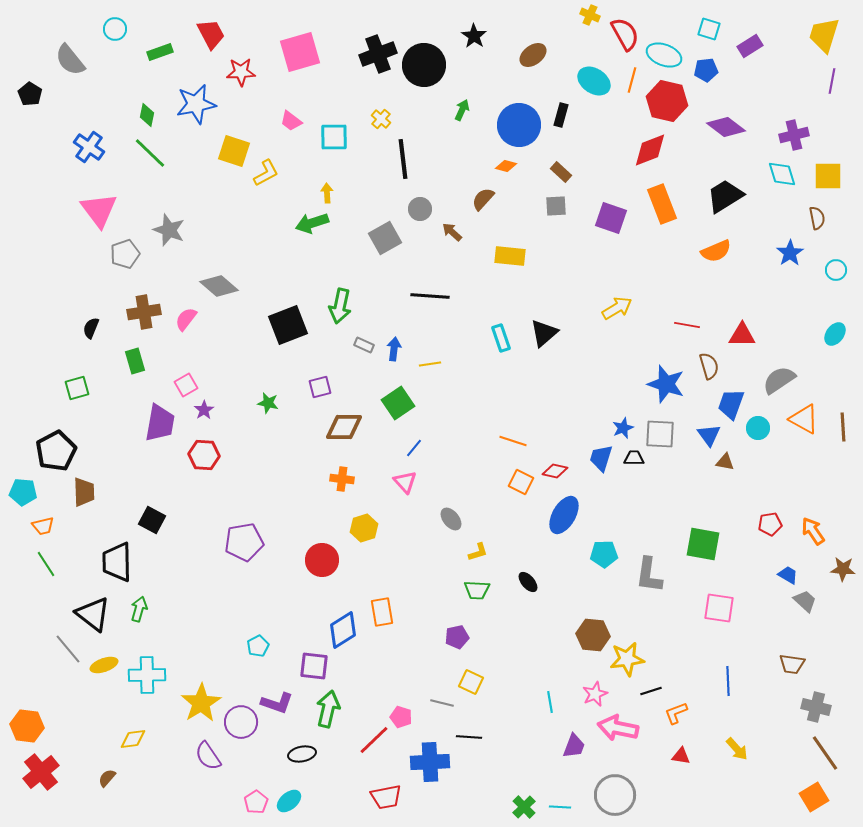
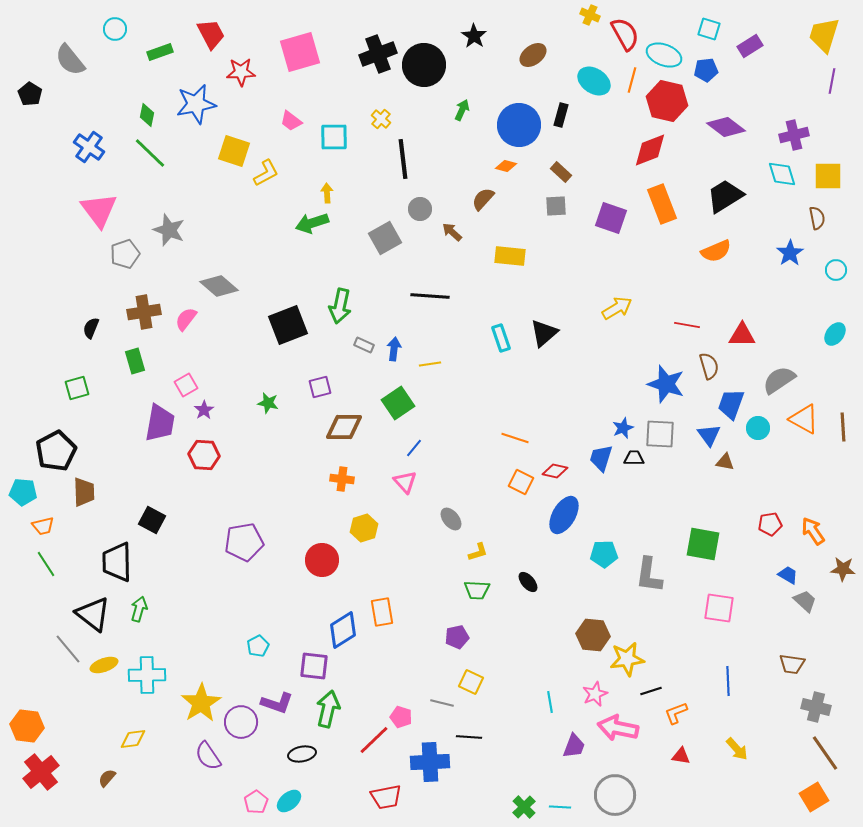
orange line at (513, 441): moved 2 px right, 3 px up
